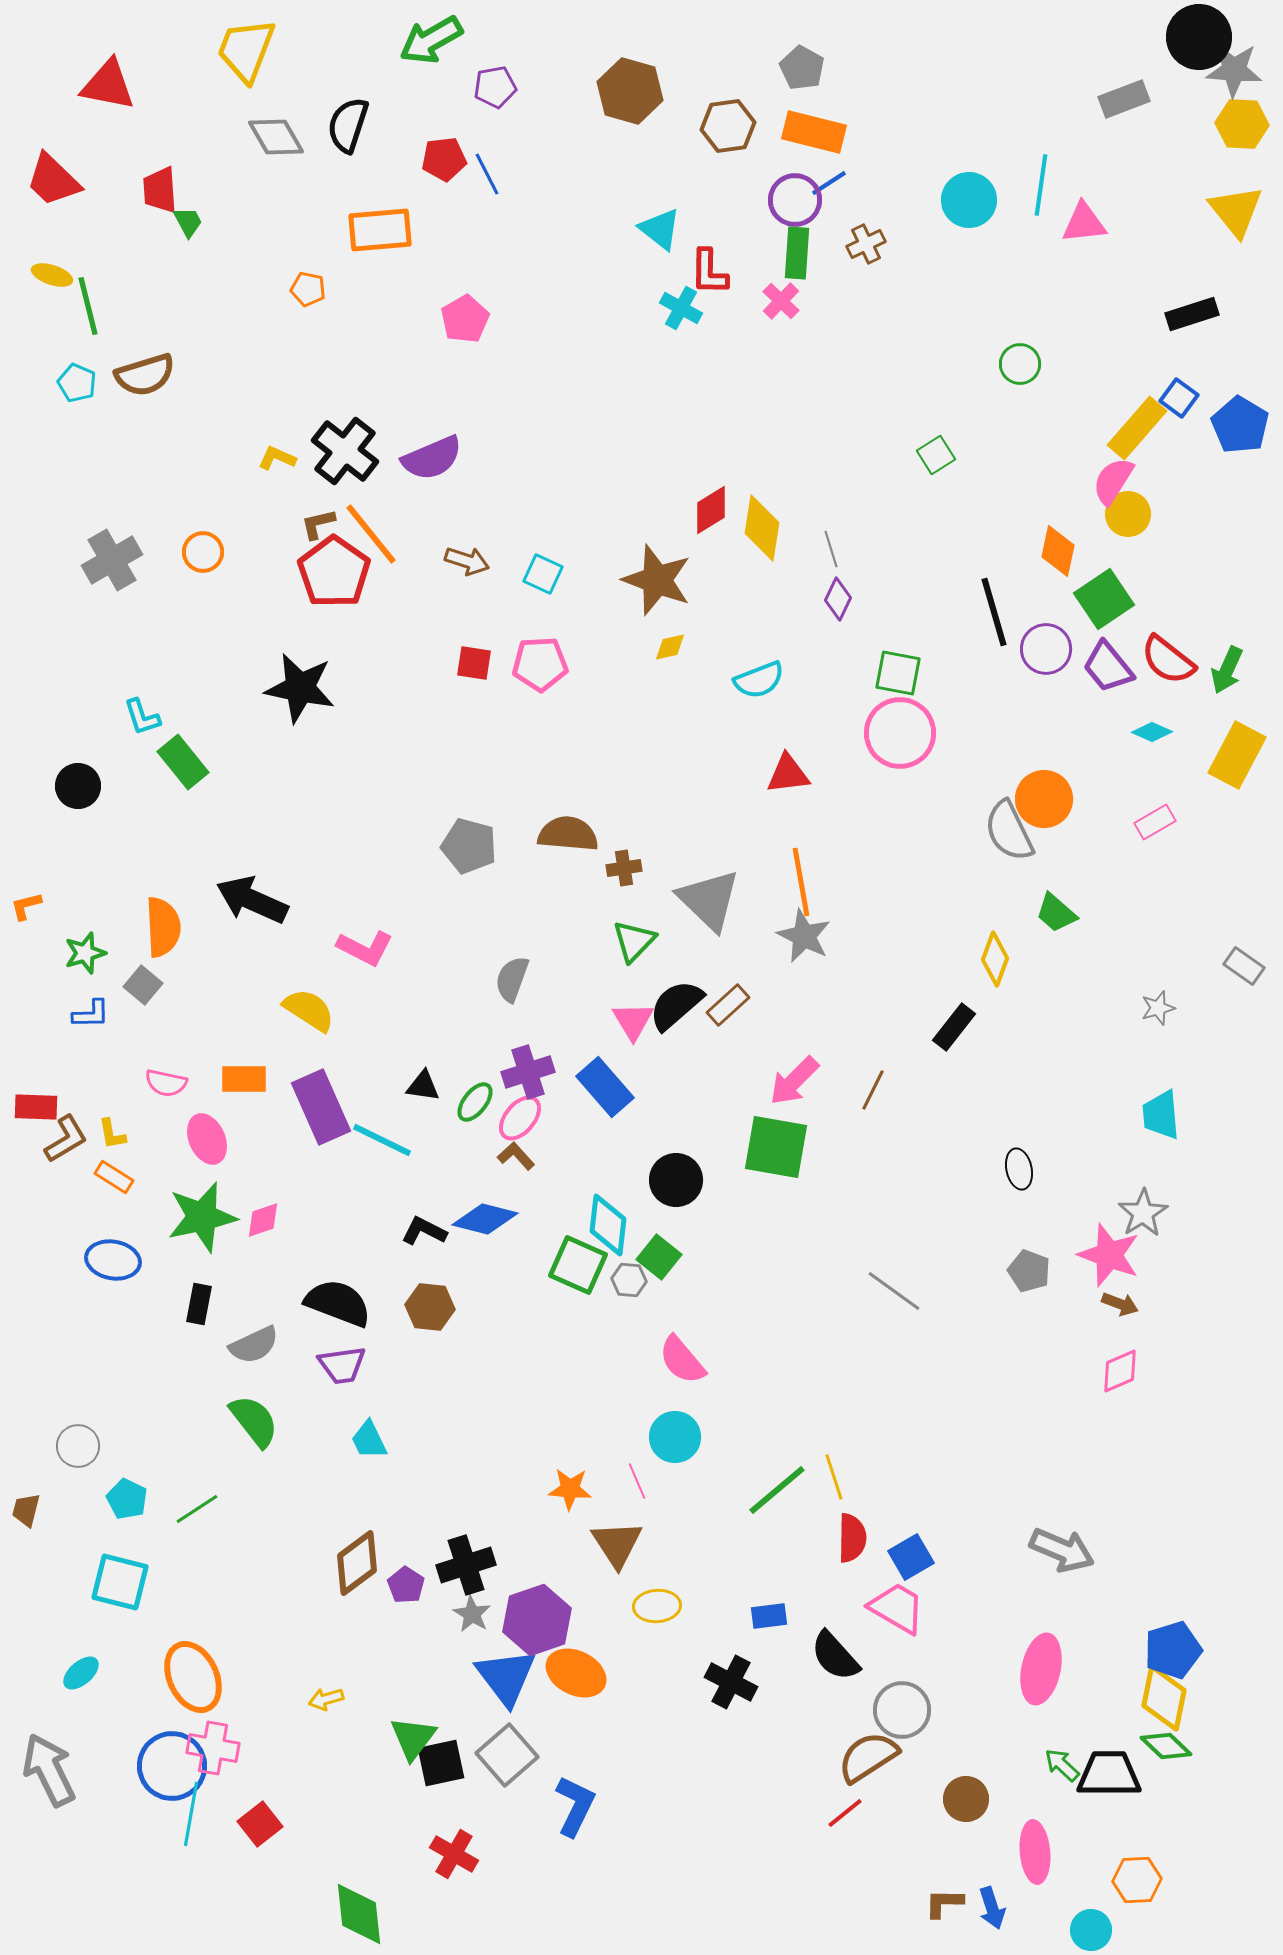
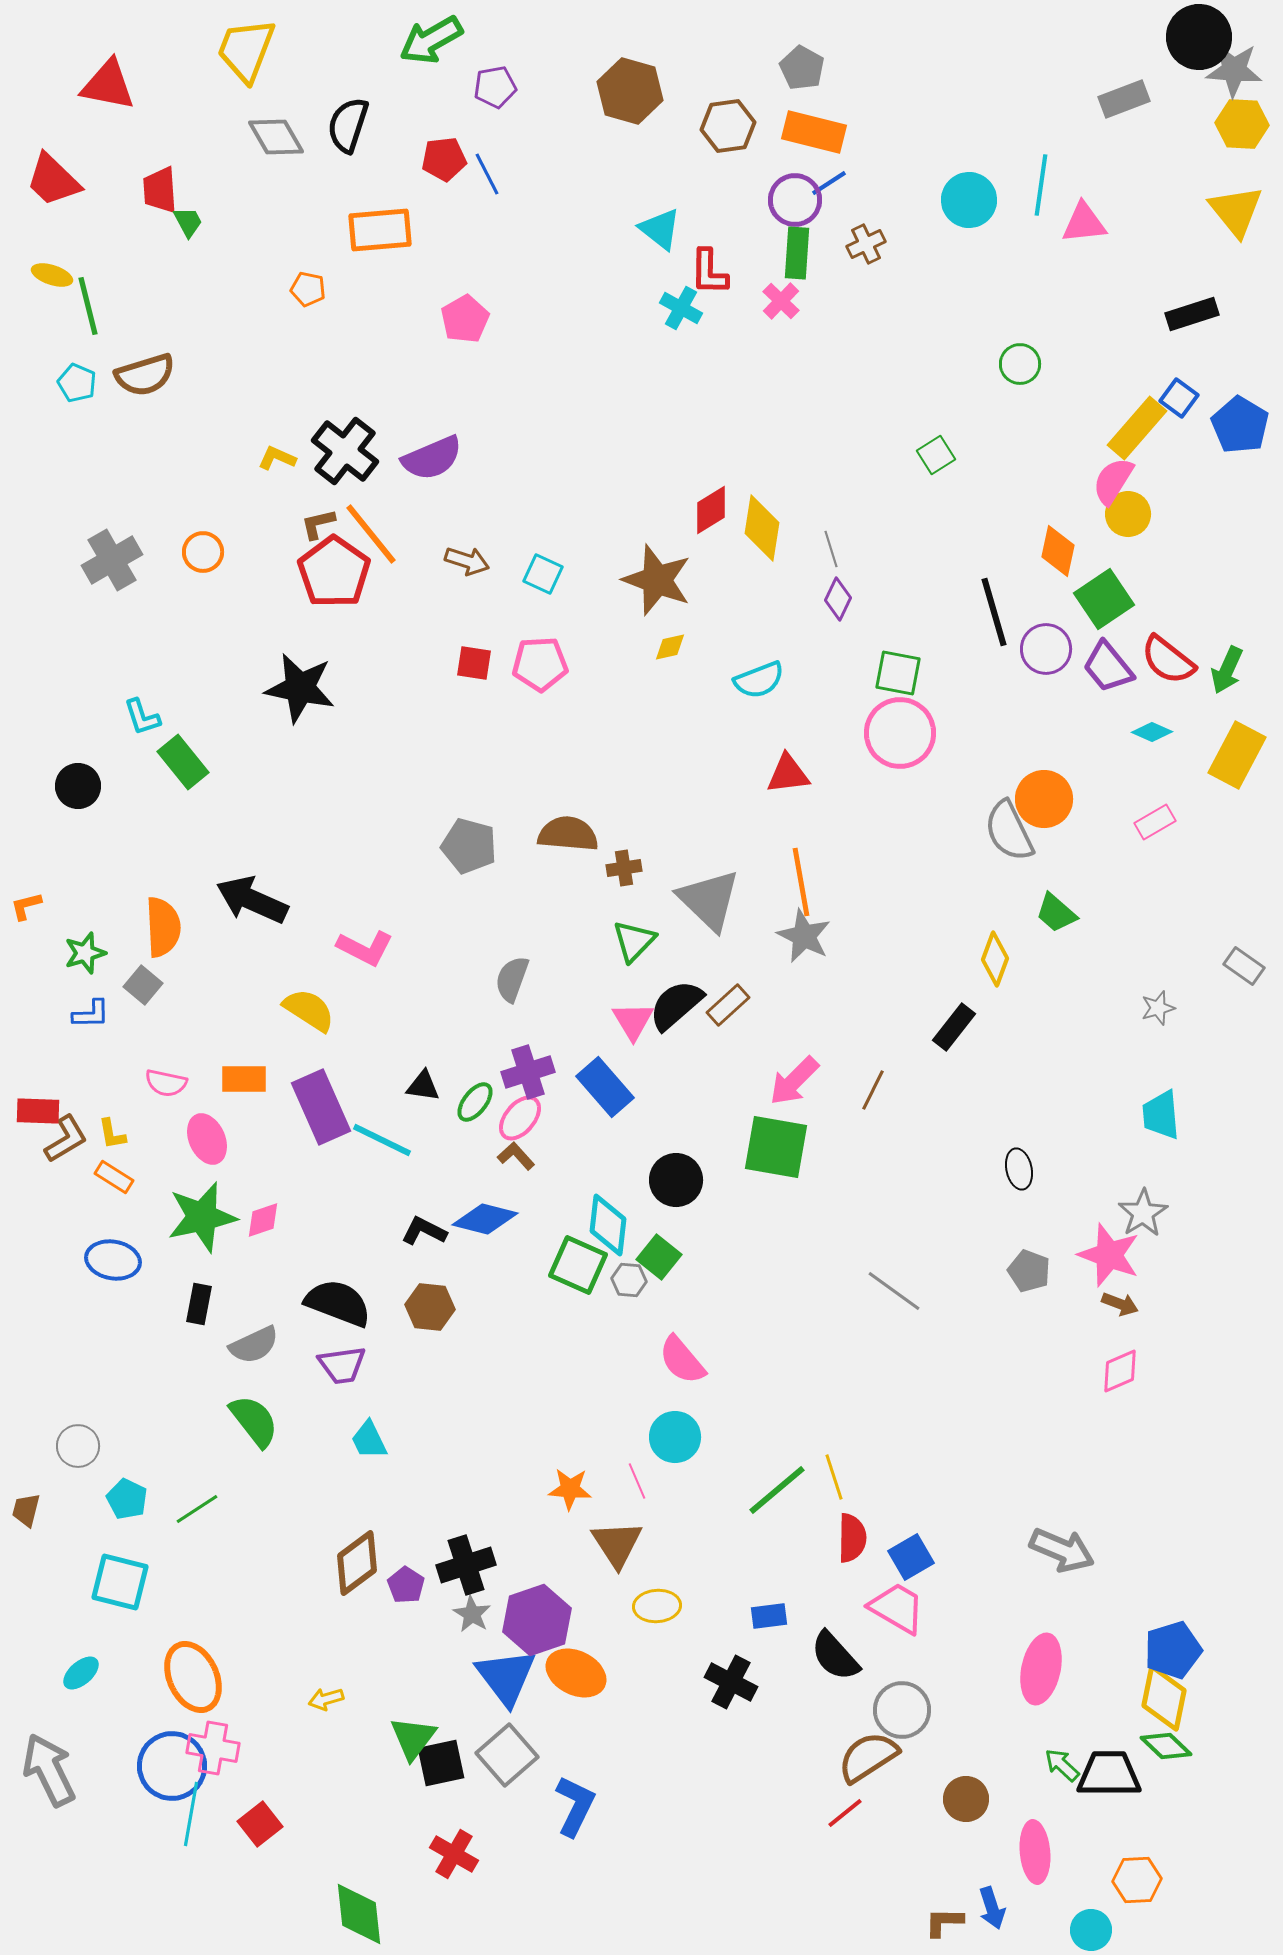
red rectangle at (36, 1107): moved 2 px right, 4 px down
brown L-shape at (944, 1903): moved 19 px down
